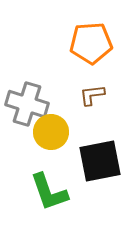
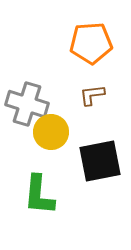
green L-shape: moved 10 px left, 3 px down; rotated 24 degrees clockwise
